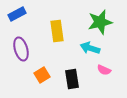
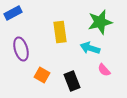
blue rectangle: moved 4 px left, 1 px up
yellow rectangle: moved 3 px right, 1 px down
pink semicircle: rotated 24 degrees clockwise
orange square: rotated 28 degrees counterclockwise
black rectangle: moved 2 px down; rotated 12 degrees counterclockwise
